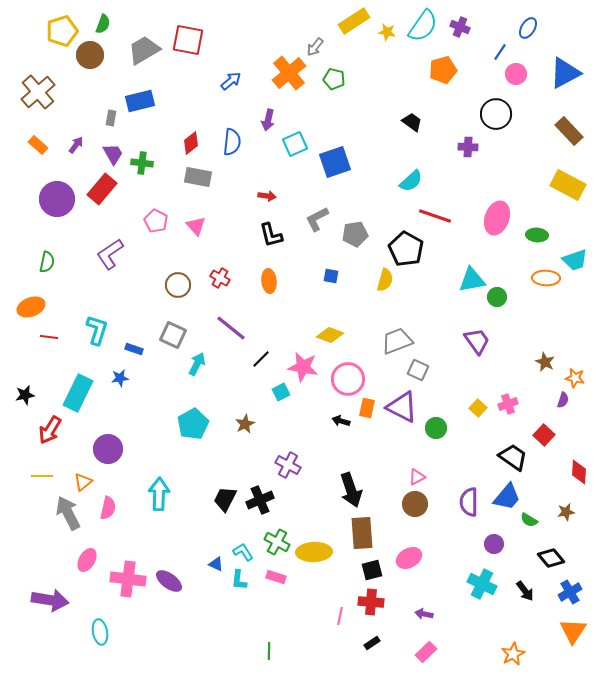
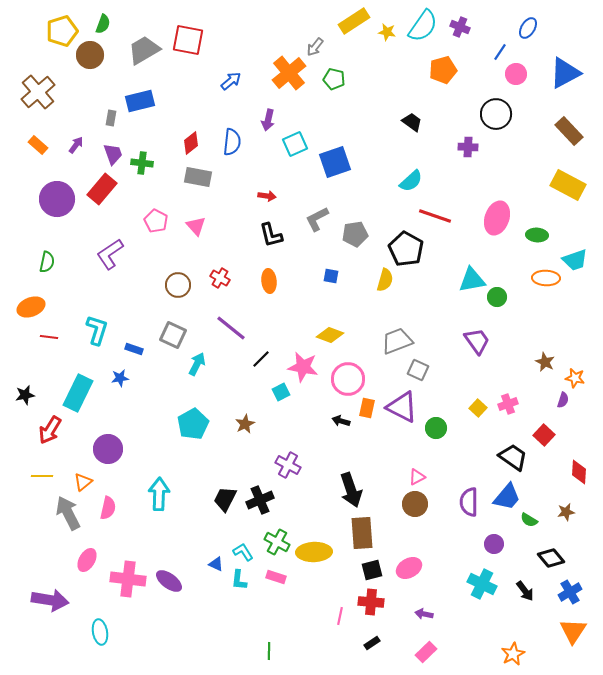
purple trapezoid at (113, 154): rotated 10 degrees clockwise
pink ellipse at (409, 558): moved 10 px down
